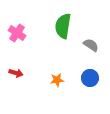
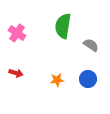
blue circle: moved 2 px left, 1 px down
